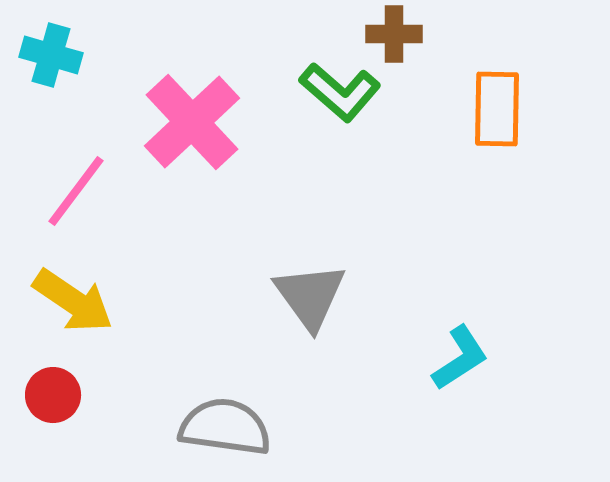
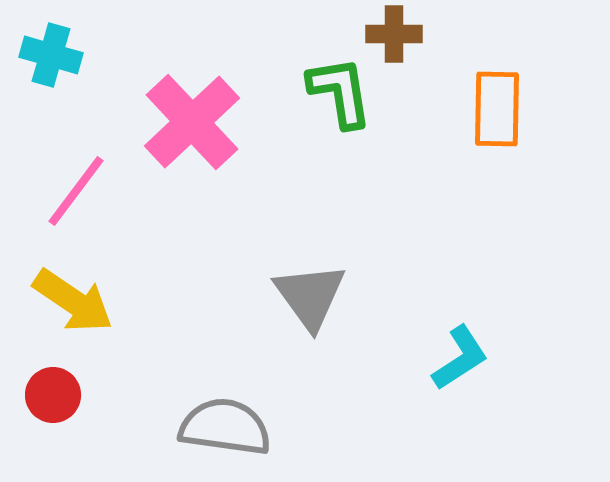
green L-shape: rotated 140 degrees counterclockwise
